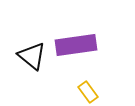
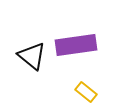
yellow rectangle: moved 2 px left; rotated 15 degrees counterclockwise
